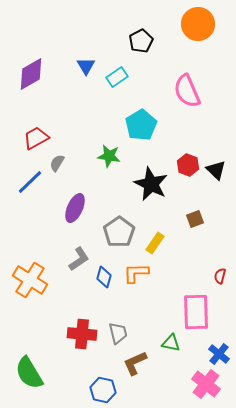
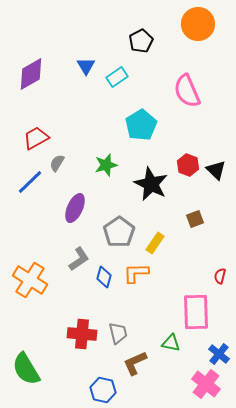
green star: moved 3 px left, 9 px down; rotated 25 degrees counterclockwise
green semicircle: moved 3 px left, 4 px up
